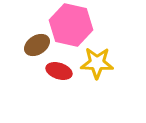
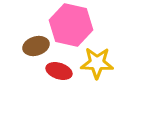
brown ellipse: moved 1 px left, 1 px down; rotated 15 degrees clockwise
